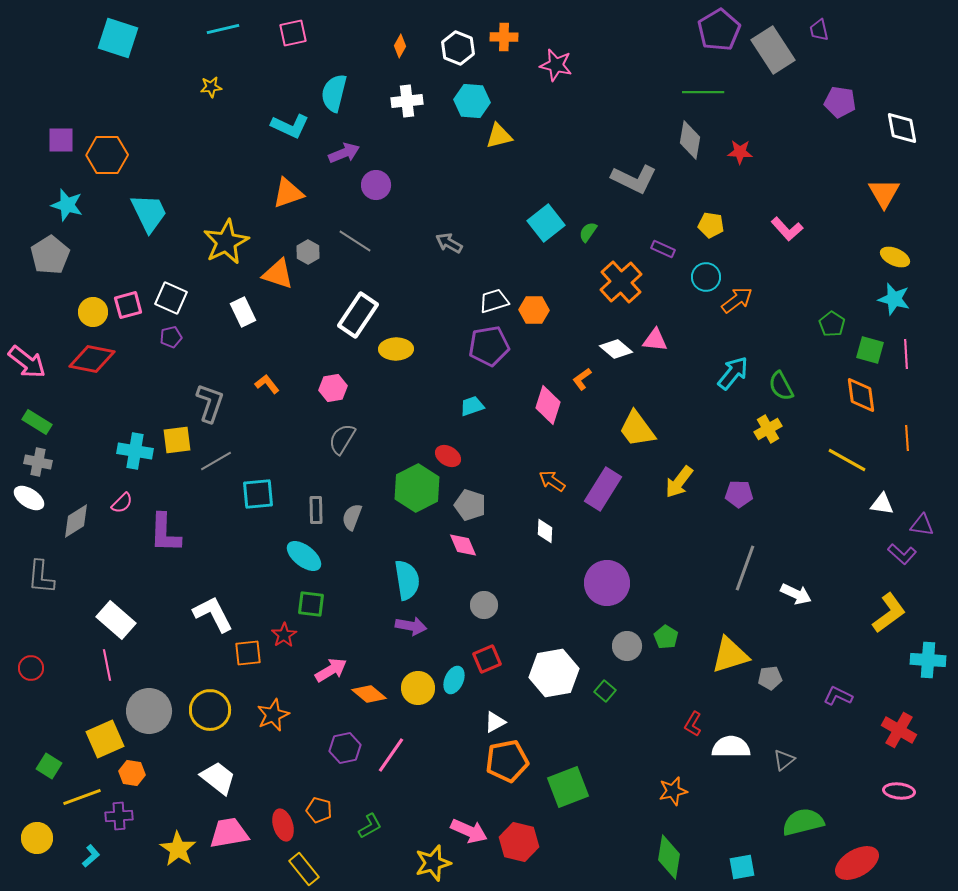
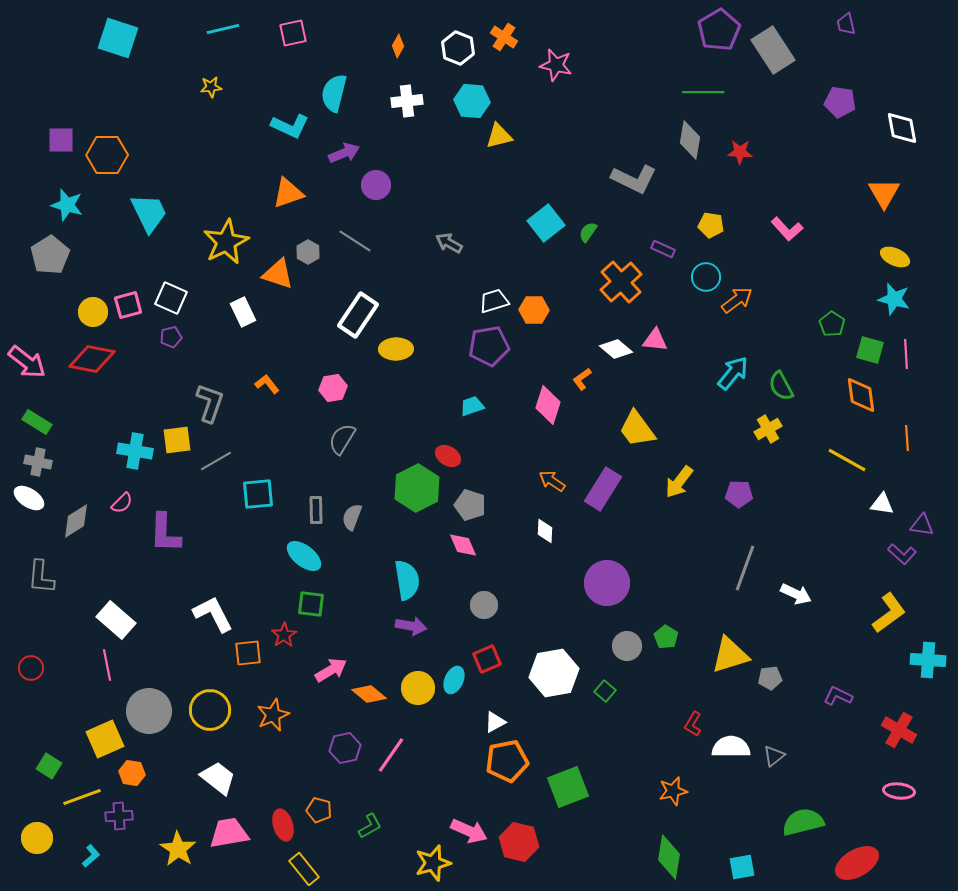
purple trapezoid at (819, 30): moved 27 px right, 6 px up
orange cross at (504, 37): rotated 32 degrees clockwise
orange diamond at (400, 46): moved 2 px left
gray triangle at (784, 760): moved 10 px left, 4 px up
